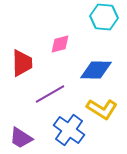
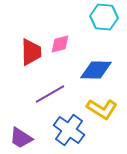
red trapezoid: moved 9 px right, 11 px up
